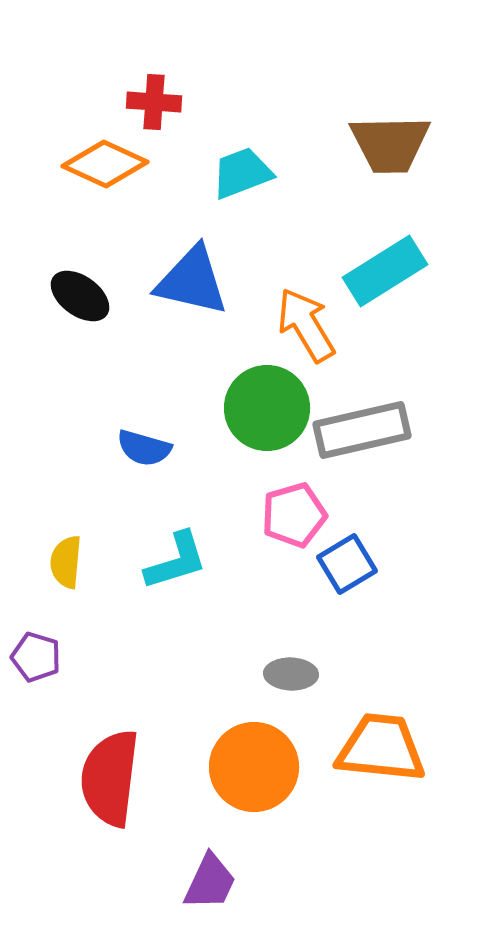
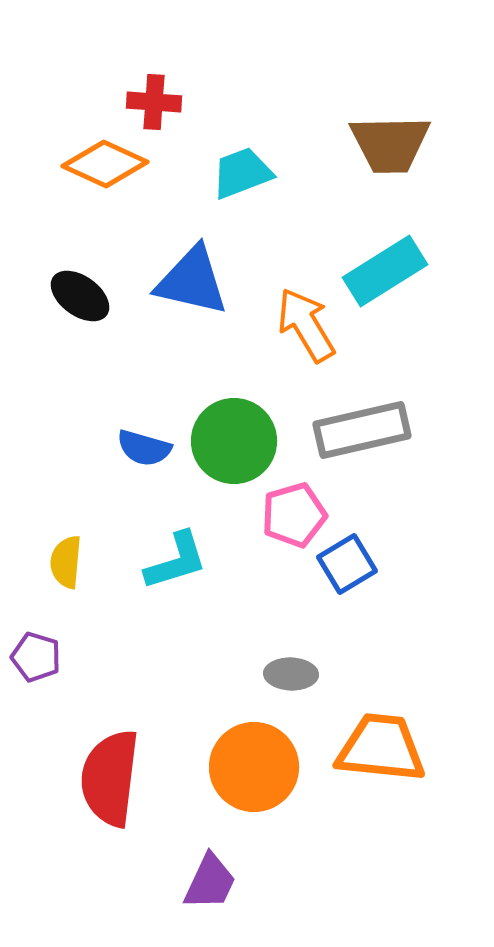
green circle: moved 33 px left, 33 px down
